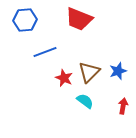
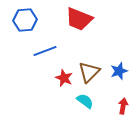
blue line: moved 1 px up
blue star: moved 1 px right
